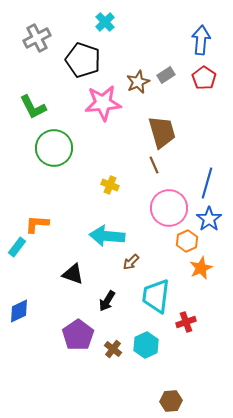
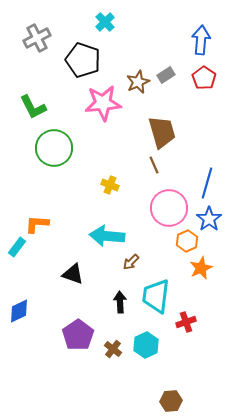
black arrow: moved 13 px right, 1 px down; rotated 145 degrees clockwise
